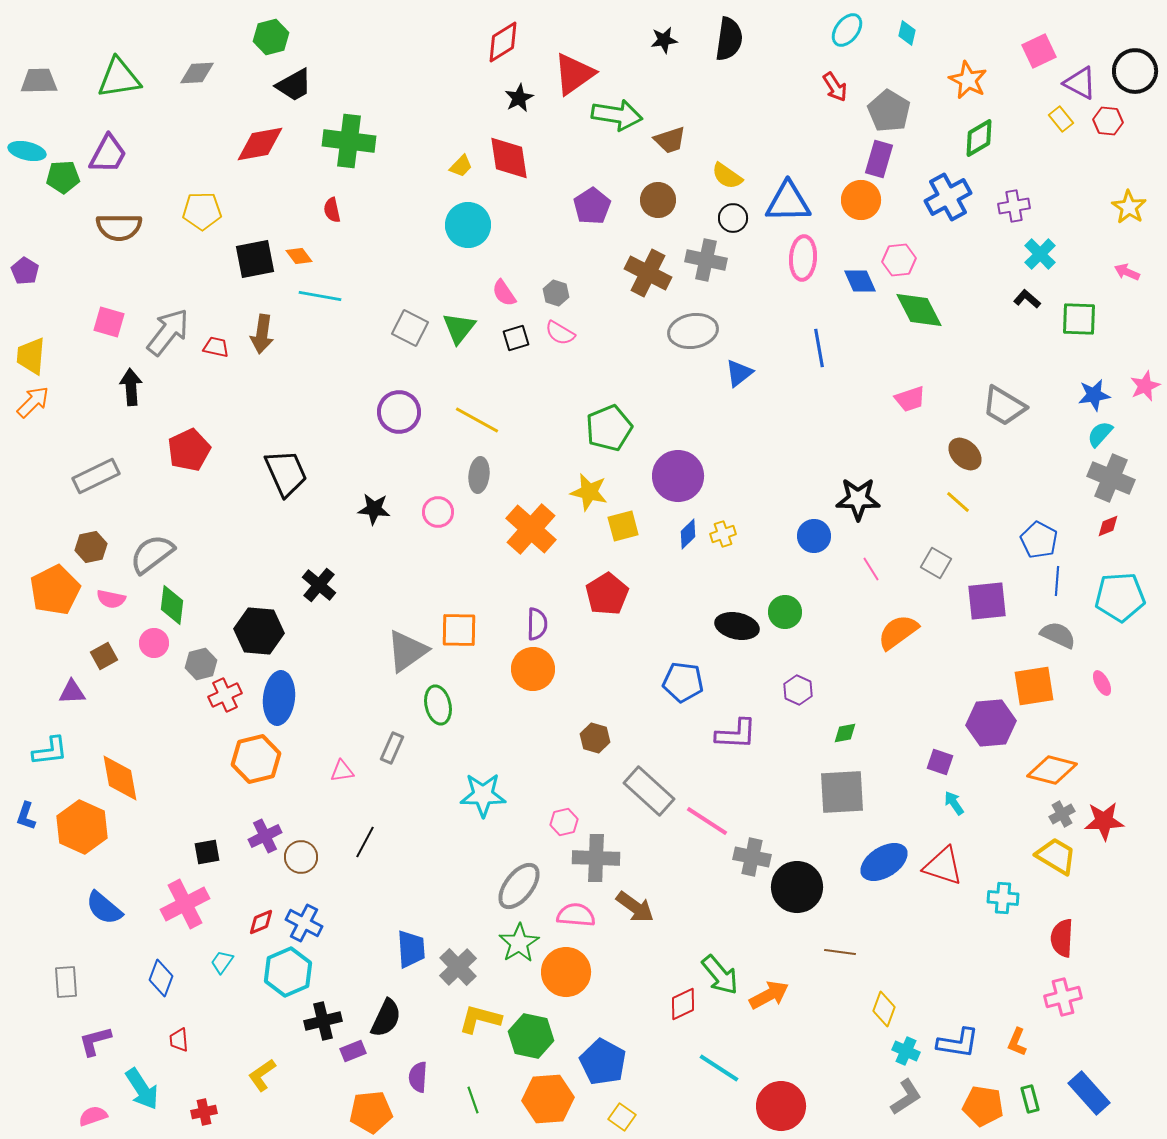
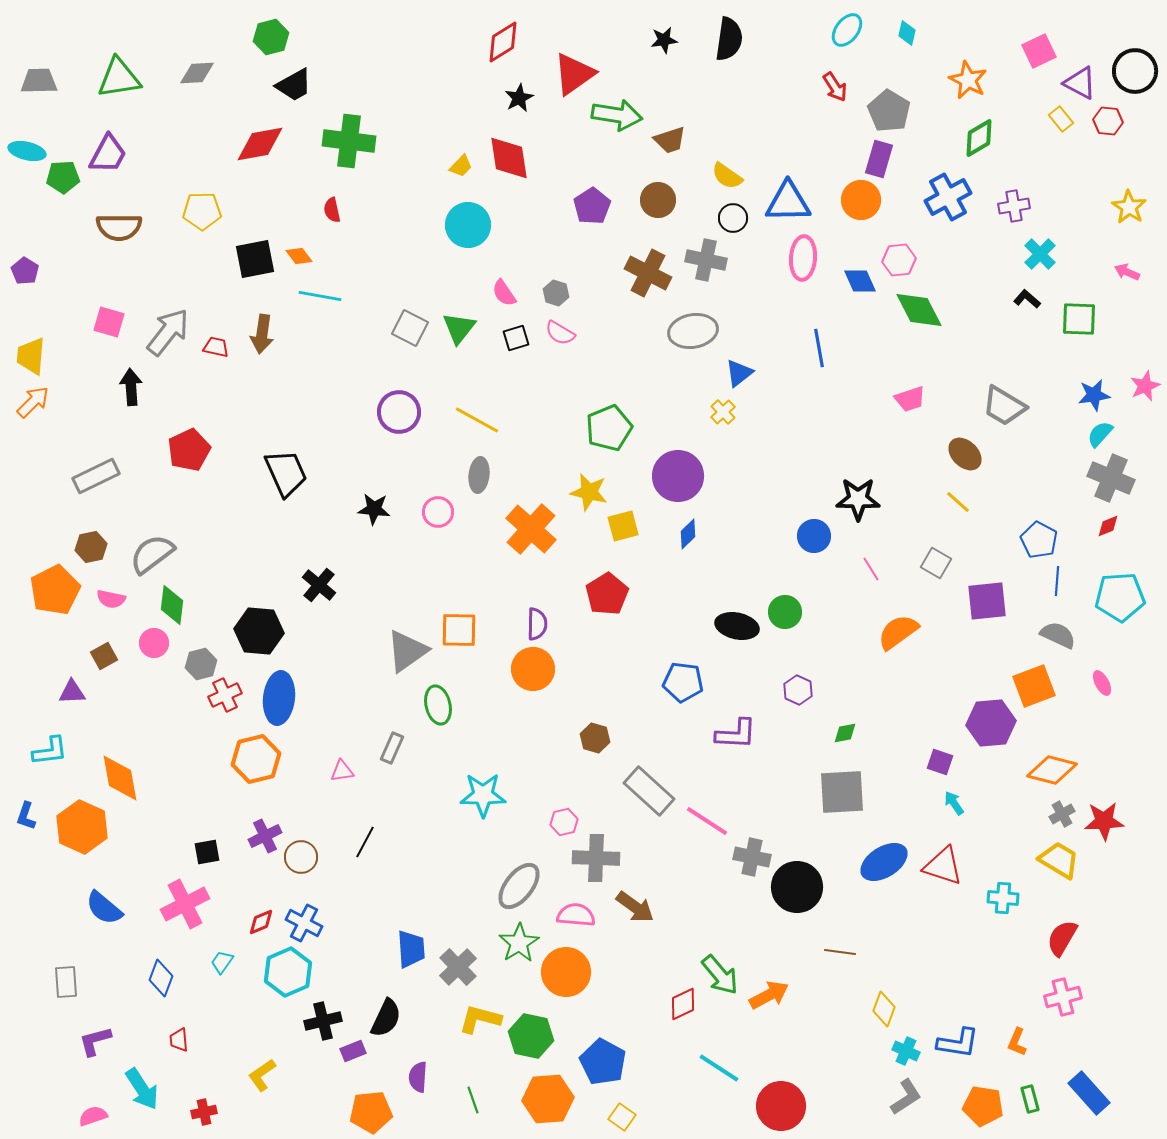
yellow cross at (723, 534): moved 122 px up; rotated 25 degrees counterclockwise
orange square at (1034, 686): rotated 12 degrees counterclockwise
yellow trapezoid at (1056, 856): moved 3 px right, 4 px down
red semicircle at (1062, 938): rotated 27 degrees clockwise
